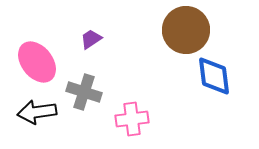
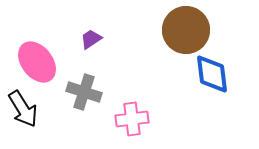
blue diamond: moved 2 px left, 2 px up
black arrow: moved 14 px left, 3 px up; rotated 114 degrees counterclockwise
